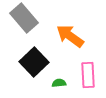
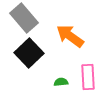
black square: moved 5 px left, 9 px up
pink rectangle: moved 2 px down
green semicircle: moved 2 px right, 1 px up
